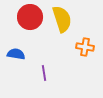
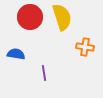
yellow semicircle: moved 2 px up
